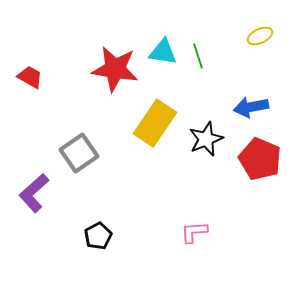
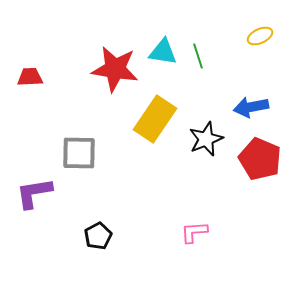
red trapezoid: rotated 32 degrees counterclockwise
yellow rectangle: moved 4 px up
gray square: rotated 36 degrees clockwise
purple L-shape: rotated 33 degrees clockwise
